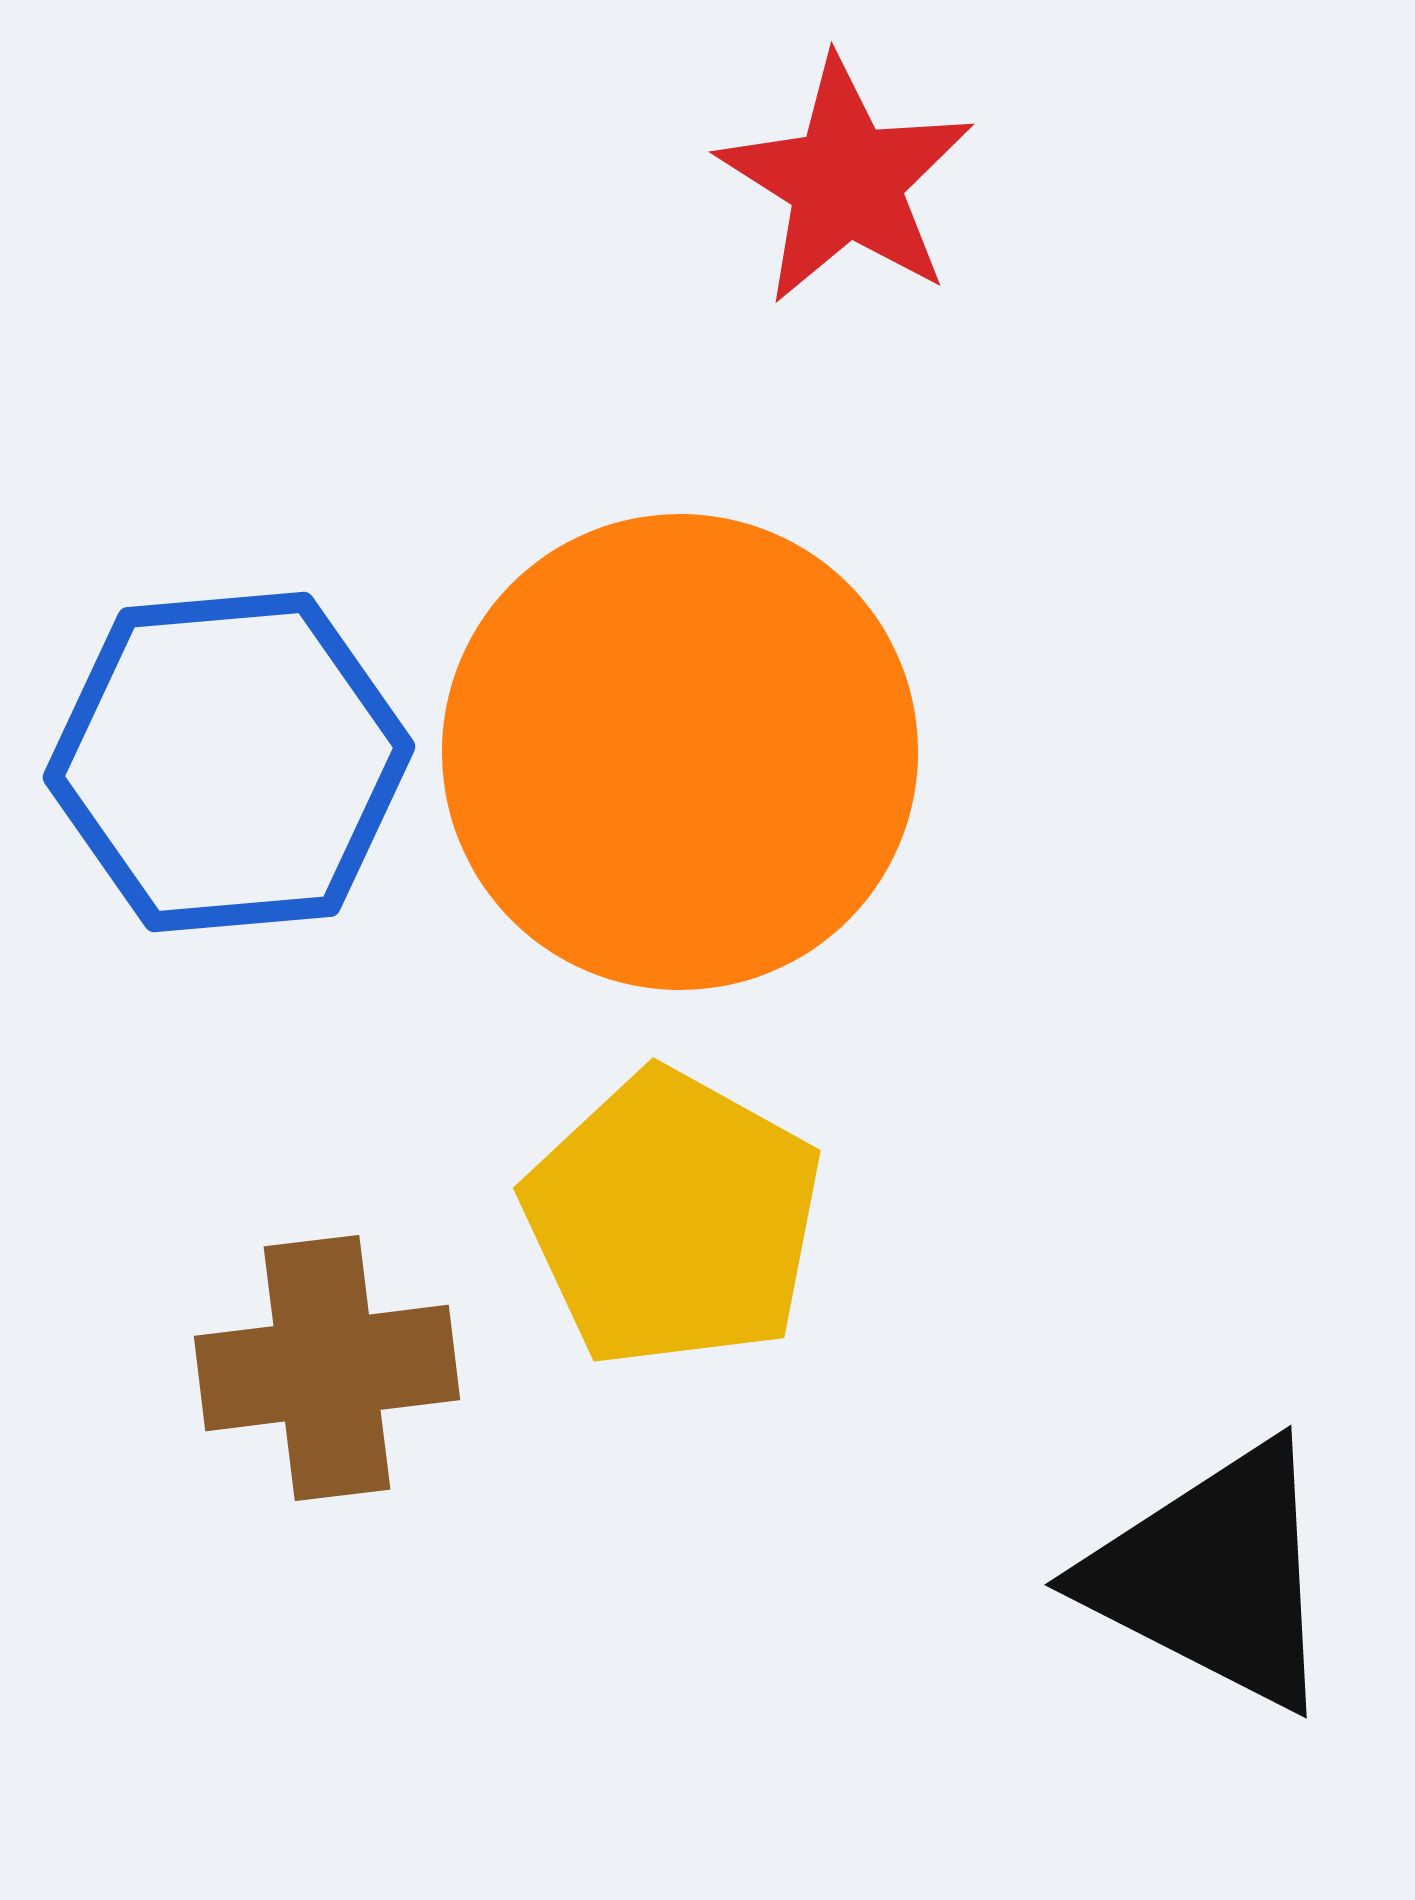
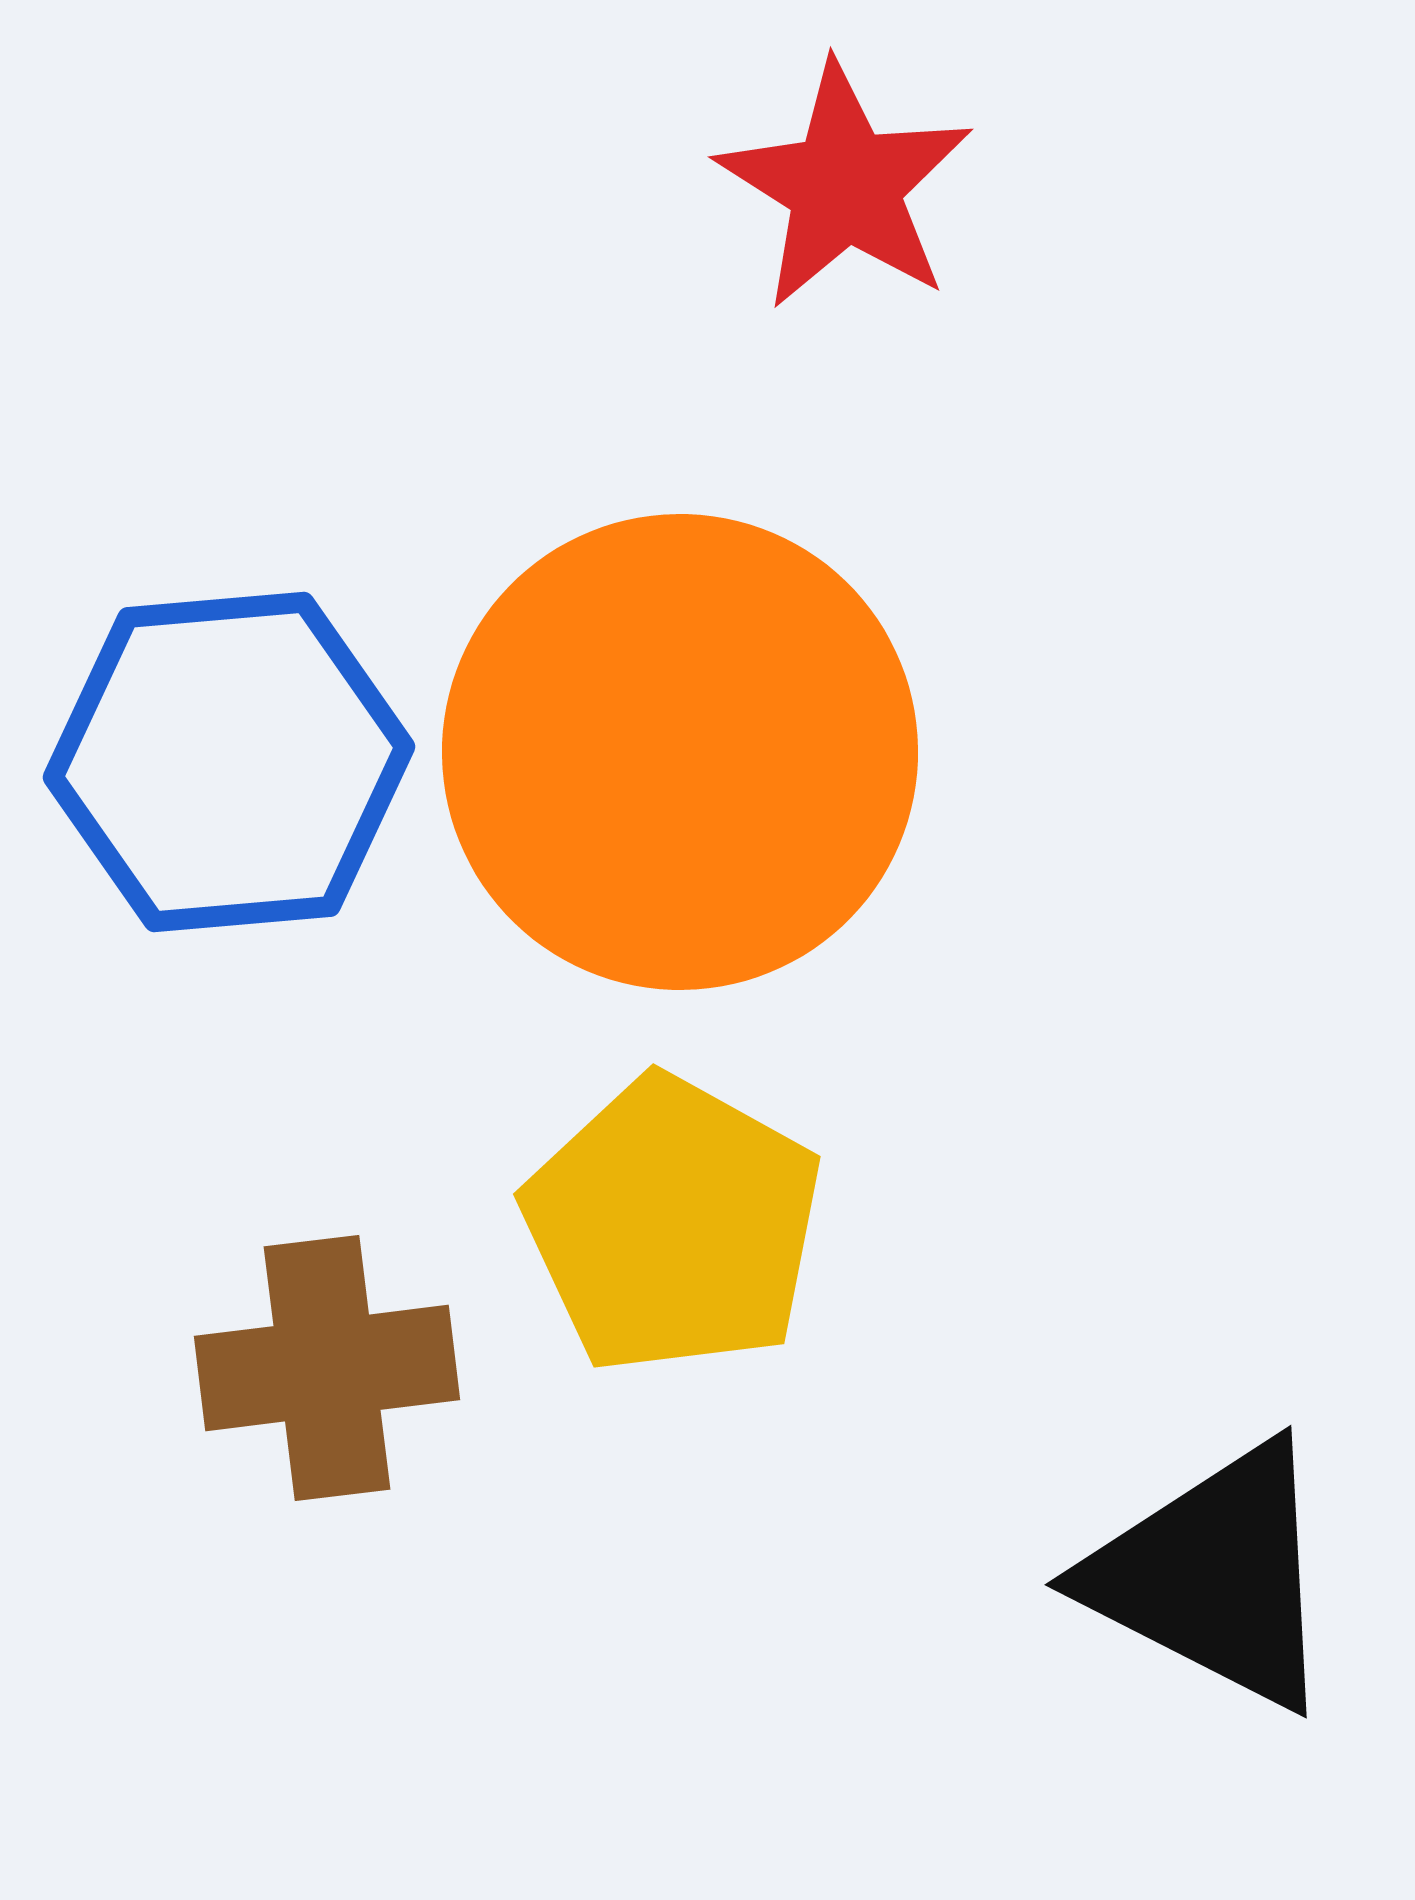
red star: moved 1 px left, 5 px down
yellow pentagon: moved 6 px down
